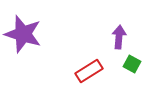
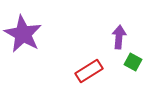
purple star: rotated 12 degrees clockwise
green square: moved 1 px right, 2 px up
